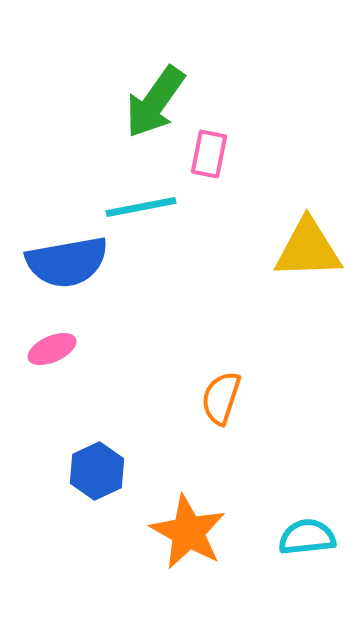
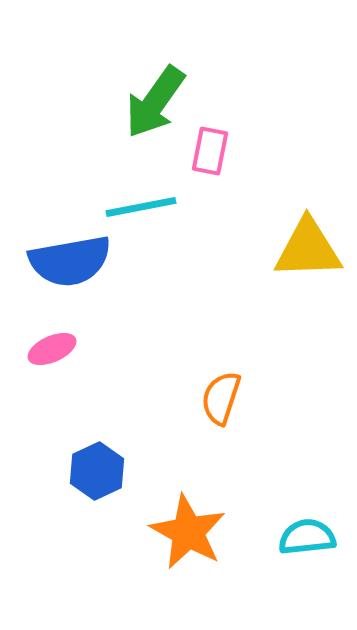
pink rectangle: moved 1 px right, 3 px up
blue semicircle: moved 3 px right, 1 px up
